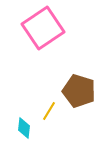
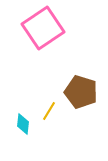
brown pentagon: moved 2 px right, 1 px down
cyan diamond: moved 1 px left, 4 px up
